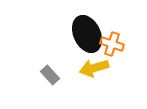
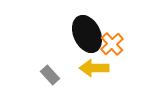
orange cross: rotated 30 degrees clockwise
yellow arrow: rotated 16 degrees clockwise
